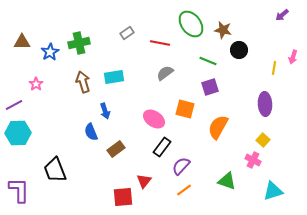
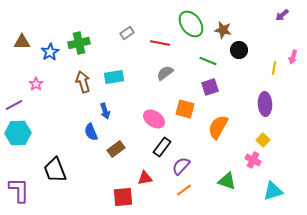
red triangle: moved 1 px right, 3 px up; rotated 42 degrees clockwise
